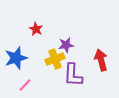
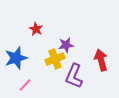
purple L-shape: moved 1 px right, 1 px down; rotated 20 degrees clockwise
